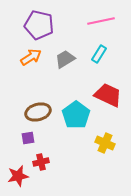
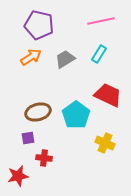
red cross: moved 3 px right, 4 px up; rotated 21 degrees clockwise
